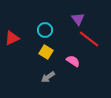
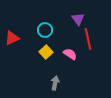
red line: moved 1 px left; rotated 40 degrees clockwise
yellow square: rotated 16 degrees clockwise
pink semicircle: moved 3 px left, 7 px up
gray arrow: moved 7 px right, 6 px down; rotated 136 degrees clockwise
